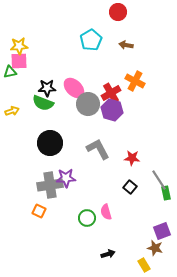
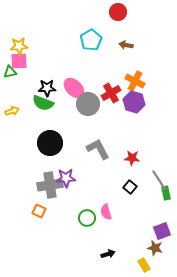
purple hexagon: moved 22 px right, 8 px up
